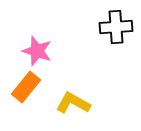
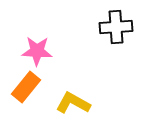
pink star: rotated 16 degrees counterclockwise
